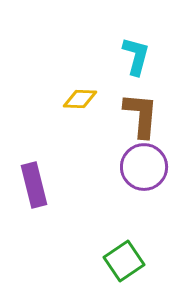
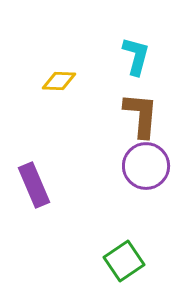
yellow diamond: moved 21 px left, 18 px up
purple circle: moved 2 px right, 1 px up
purple rectangle: rotated 9 degrees counterclockwise
